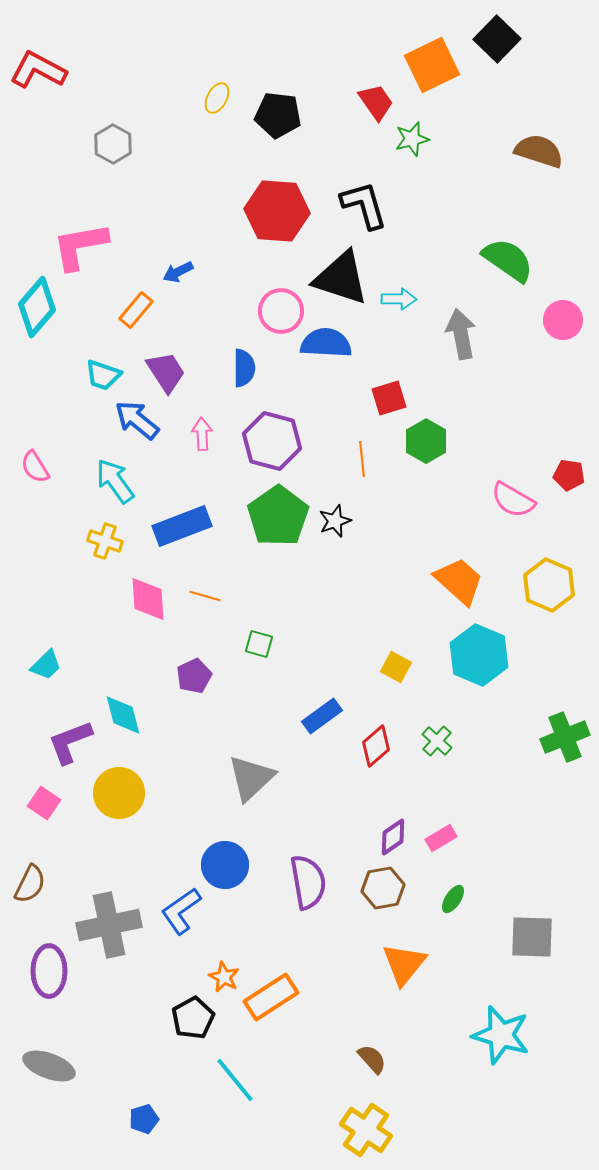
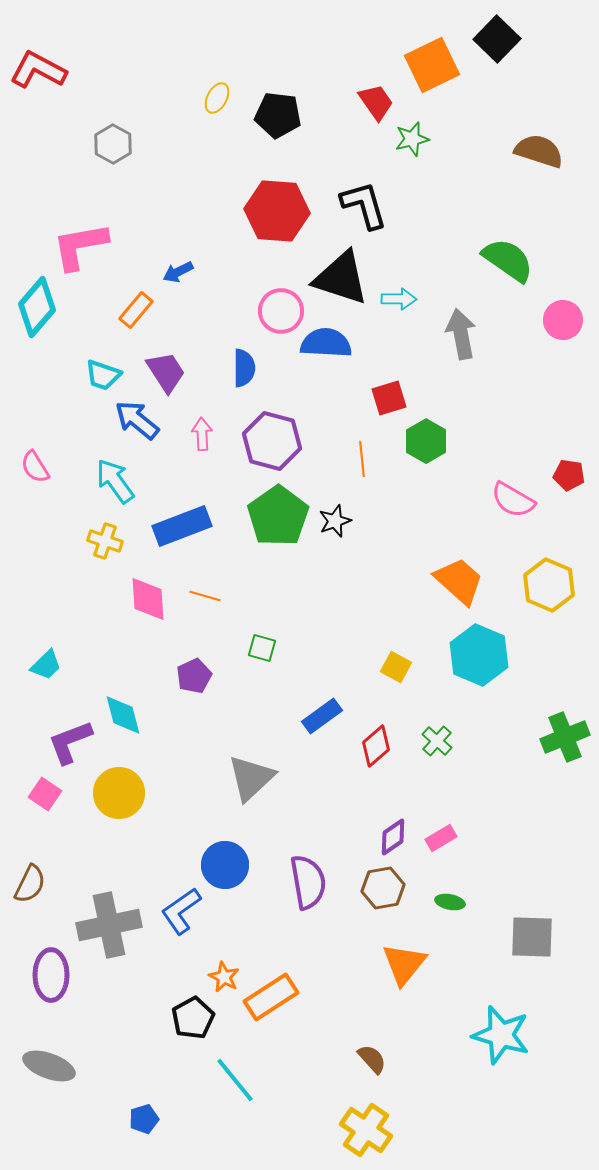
green square at (259, 644): moved 3 px right, 4 px down
pink square at (44, 803): moved 1 px right, 9 px up
green ellipse at (453, 899): moved 3 px left, 3 px down; rotated 68 degrees clockwise
purple ellipse at (49, 971): moved 2 px right, 4 px down
